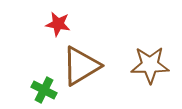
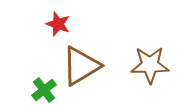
red star: rotated 10 degrees clockwise
green cross: rotated 25 degrees clockwise
